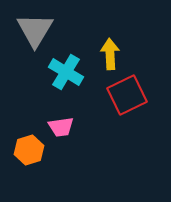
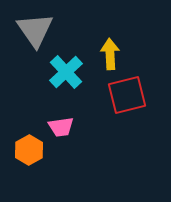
gray triangle: rotated 6 degrees counterclockwise
cyan cross: rotated 16 degrees clockwise
red square: rotated 12 degrees clockwise
orange hexagon: rotated 12 degrees counterclockwise
